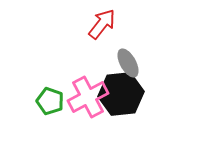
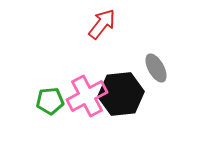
gray ellipse: moved 28 px right, 5 px down
pink cross: moved 1 px left, 1 px up
green pentagon: rotated 24 degrees counterclockwise
